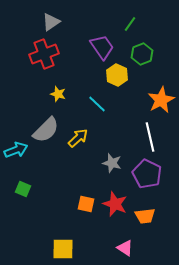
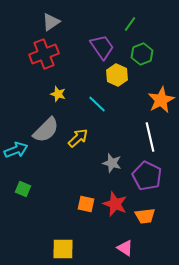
purple pentagon: moved 2 px down
